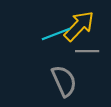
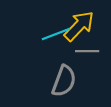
gray semicircle: rotated 44 degrees clockwise
